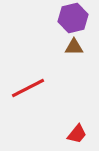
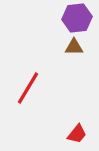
purple hexagon: moved 4 px right; rotated 8 degrees clockwise
red line: rotated 32 degrees counterclockwise
